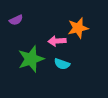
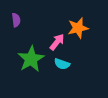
purple semicircle: rotated 72 degrees counterclockwise
pink arrow: moved 1 px down; rotated 132 degrees clockwise
green star: rotated 12 degrees counterclockwise
